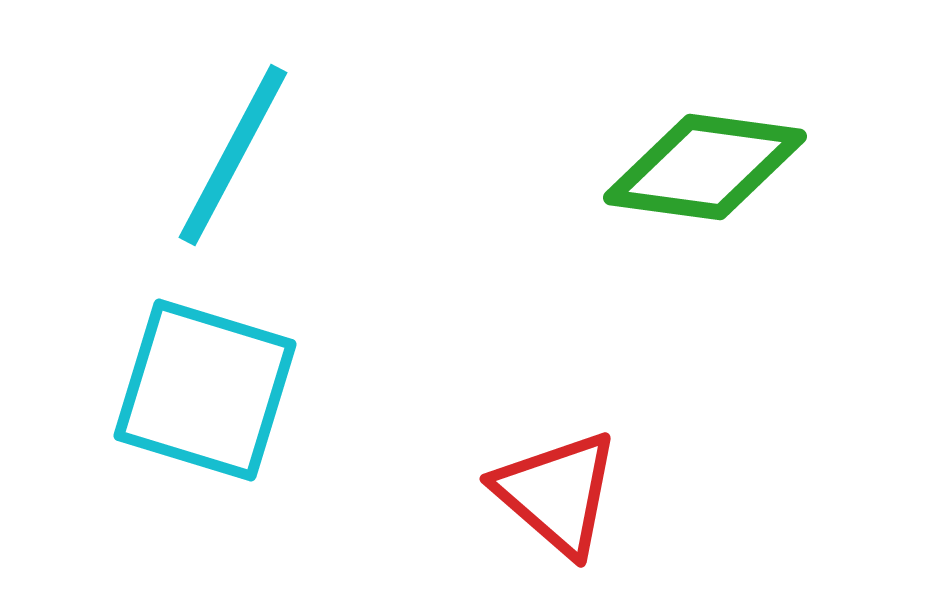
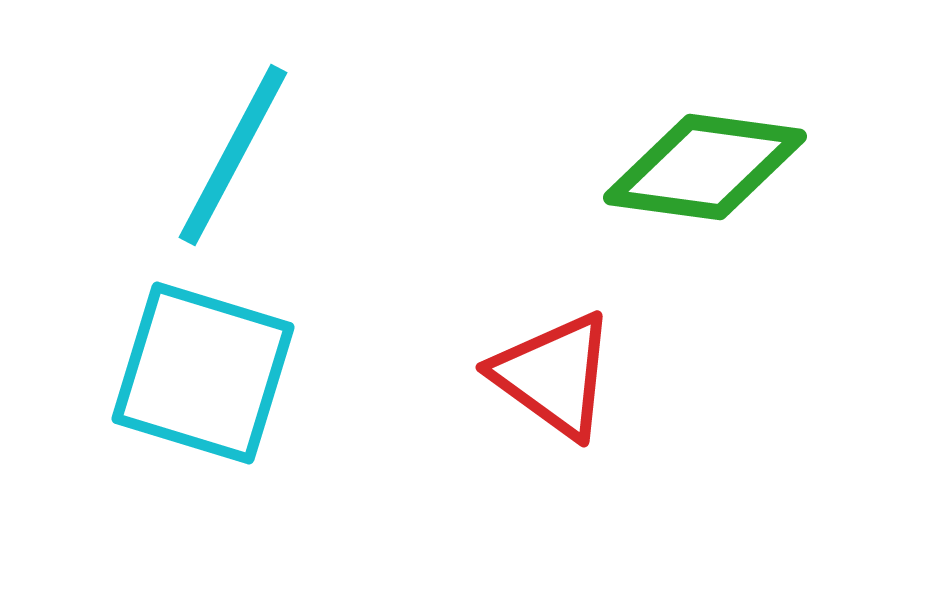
cyan square: moved 2 px left, 17 px up
red triangle: moved 3 px left, 118 px up; rotated 5 degrees counterclockwise
